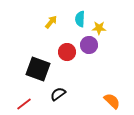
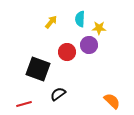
red line: rotated 21 degrees clockwise
